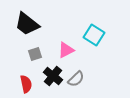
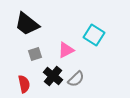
red semicircle: moved 2 px left
